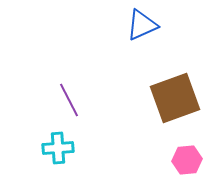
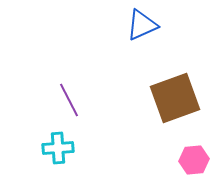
pink hexagon: moved 7 px right
